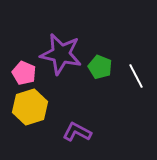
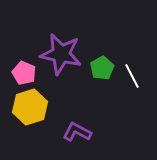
green pentagon: moved 2 px right, 1 px down; rotated 20 degrees clockwise
white line: moved 4 px left
